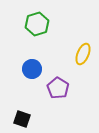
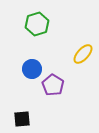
yellow ellipse: rotated 20 degrees clockwise
purple pentagon: moved 5 px left, 3 px up
black square: rotated 24 degrees counterclockwise
